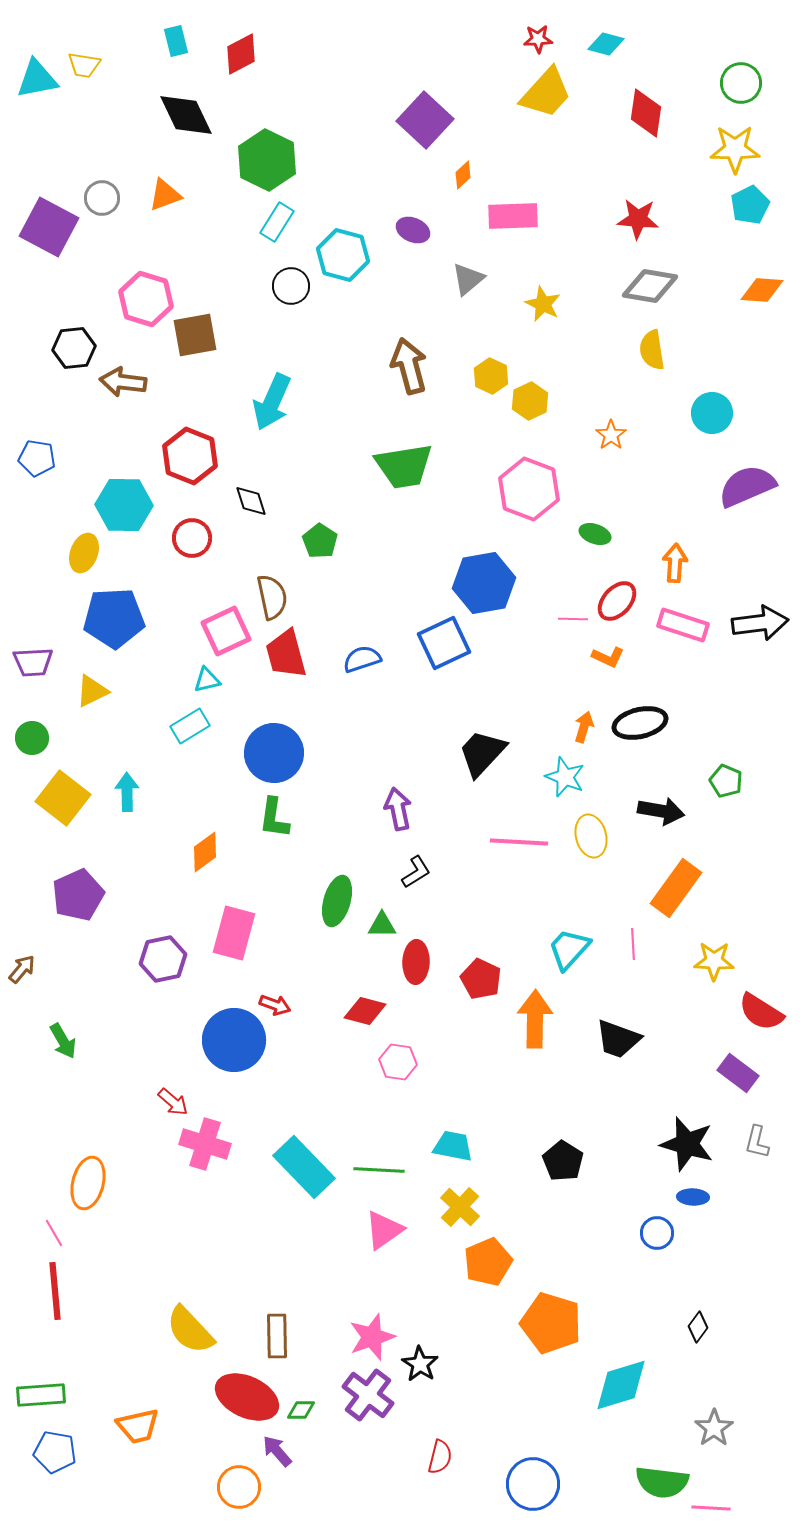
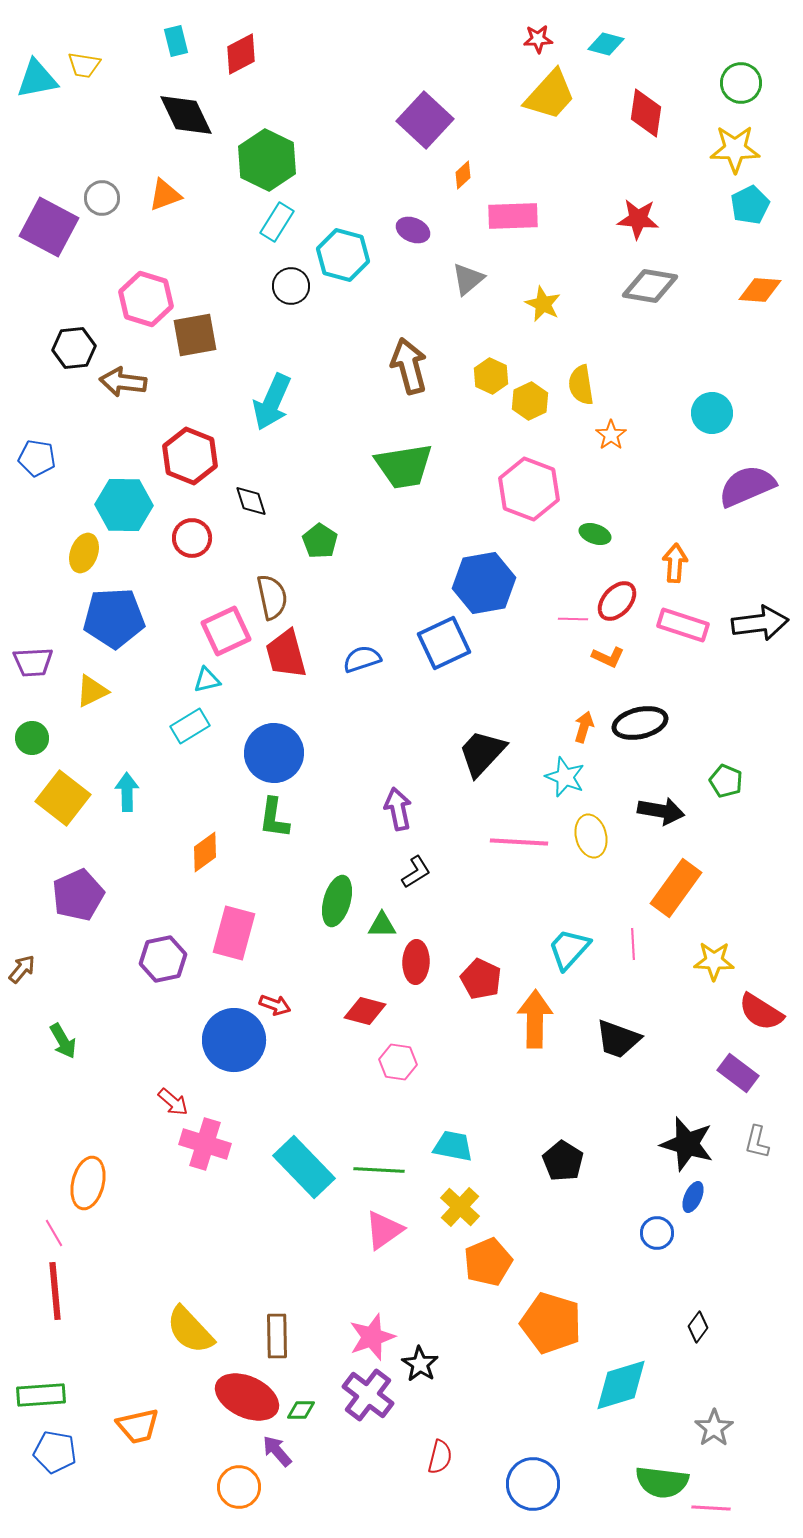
yellow trapezoid at (546, 93): moved 4 px right, 2 px down
orange diamond at (762, 290): moved 2 px left
yellow semicircle at (652, 350): moved 71 px left, 35 px down
blue ellipse at (693, 1197): rotated 68 degrees counterclockwise
